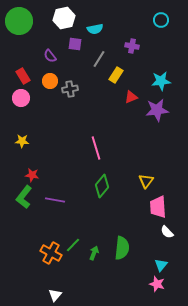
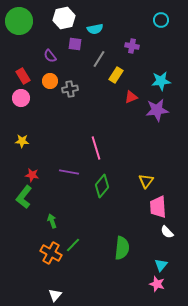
purple line: moved 14 px right, 28 px up
green arrow: moved 42 px left, 32 px up; rotated 40 degrees counterclockwise
